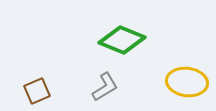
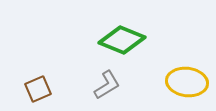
gray L-shape: moved 2 px right, 2 px up
brown square: moved 1 px right, 2 px up
